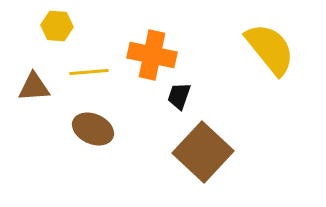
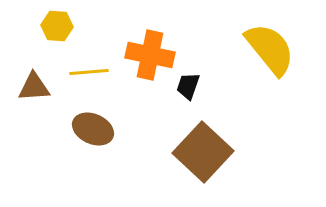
orange cross: moved 2 px left
black trapezoid: moved 9 px right, 10 px up
